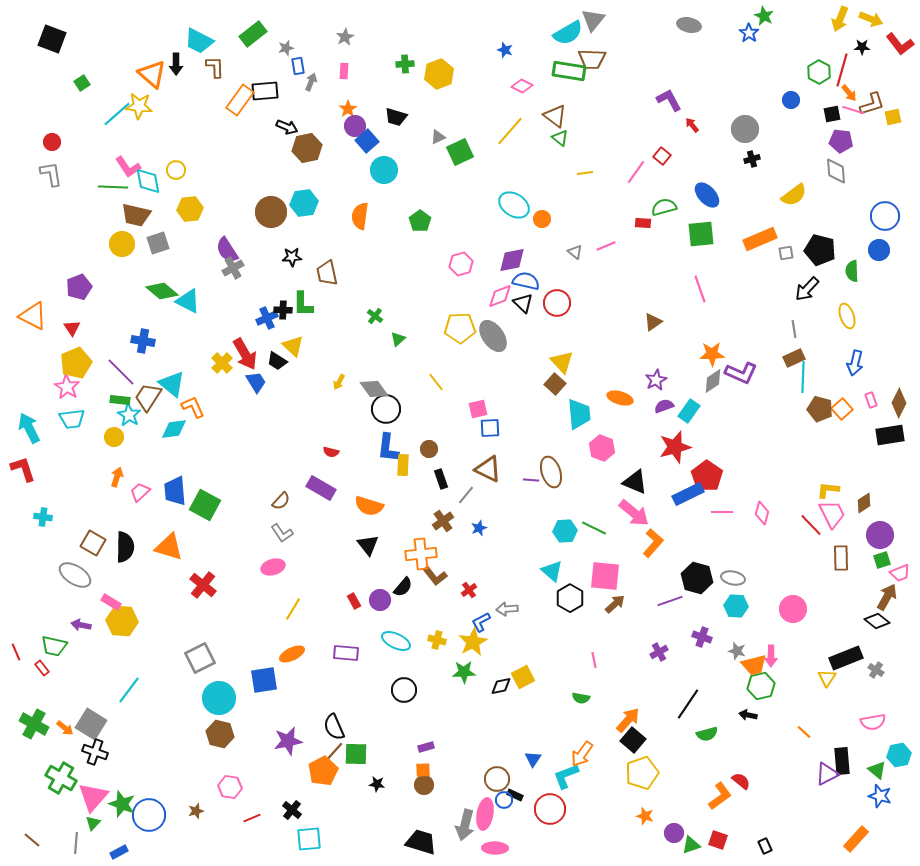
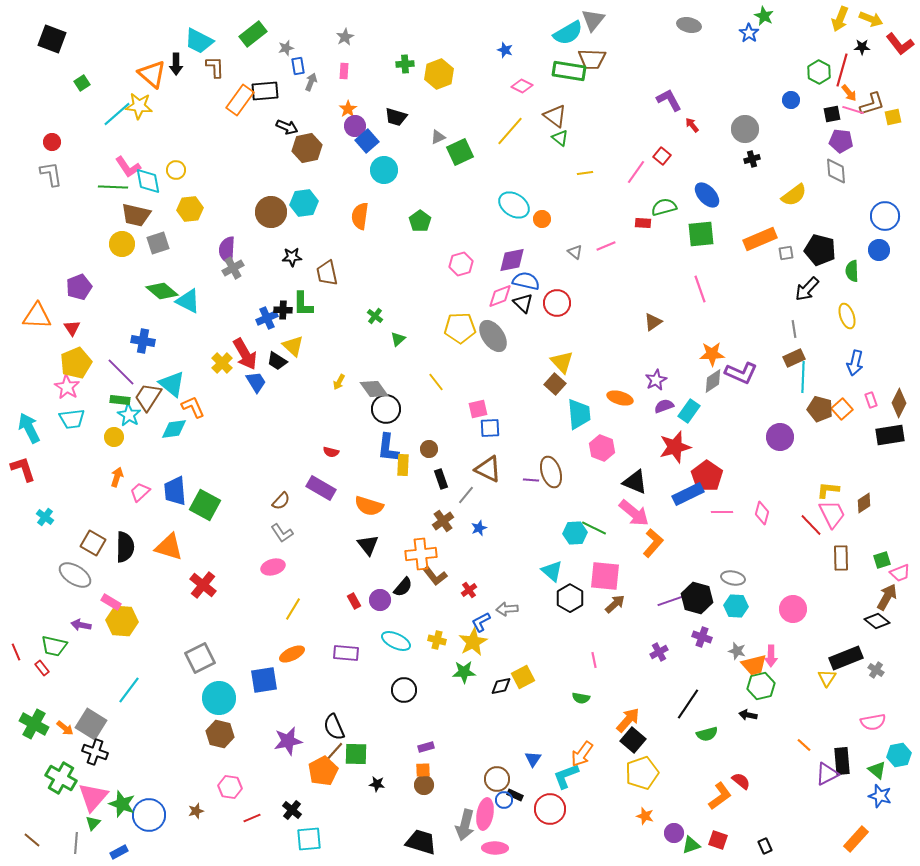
purple semicircle at (227, 250): rotated 36 degrees clockwise
orange triangle at (33, 316): moved 4 px right; rotated 24 degrees counterclockwise
cyan cross at (43, 517): moved 2 px right; rotated 30 degrees clockwise
cyan hexagon at (565, 531): moved 10 px right, 2 px down
purple circle at (880, 535): moved 100 px left, 98 px up
black hexagon at (697, 578): moved 20 px down
orange line at (804, 732): moved 13 px down
